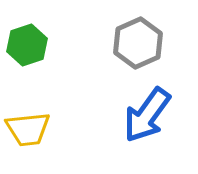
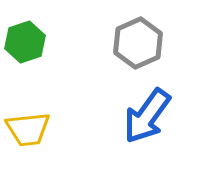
green hexagon: moved 2 px left, 3 px up
blue arrow: moved 1 px down
